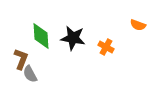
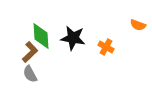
brown L-shape: moved 9 px right, 7 px up; rotated 25 degrees clockwise
